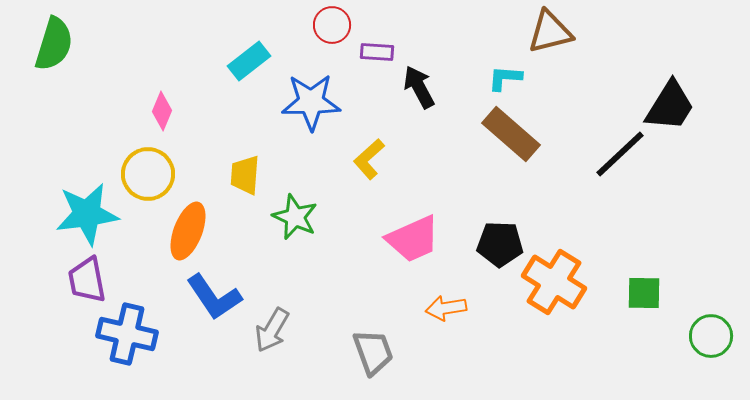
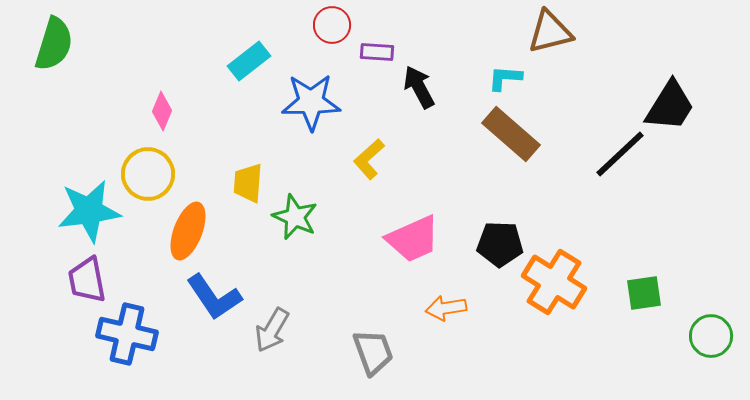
yellow trapezoid: moved 3 px right, 8 px down
cyan star: moved 2 px right, 3 px up
green square: rotated 9 degrees counterclockwise
